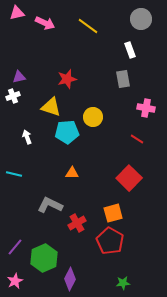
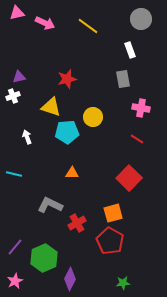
pink cross: moved 5 px left
